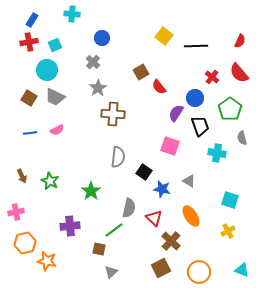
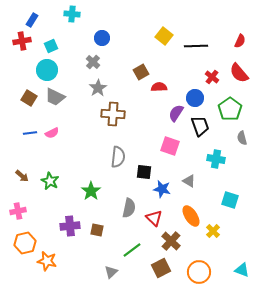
red cross at (29, 42): moved 7 px left, 1 px up
cyan square at (55, 45): moved 4 px left, 1 px down
red semicircle at (159, 87): rotated 126 degrees clockwise
pink semicircle at (57, 130): moved 5 px left, 3 px down
cyan cross at (217, 153): moved 1 px left, 6 px down
black square at (144, 172): rotated 28 degrees counterclockwise
brown arrow at (22, 176): rotated 24 degrees counterclockwise
pink cross at (16, 212): moved 2 px right, 1 px up
green line at (114, 230): moved 18 px right, 20 px down
yellow cross at (228, 231): moved 15 px left; rotated 16 degrees counterclockwise
brown square at (99, 249): moved 2 px left, 19 px up
